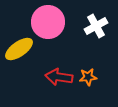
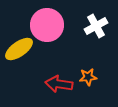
pink circle: moved 1 px left, 3 px down
red arrow: moved 7 px down
